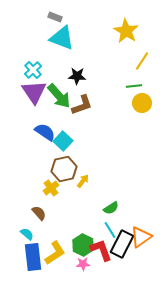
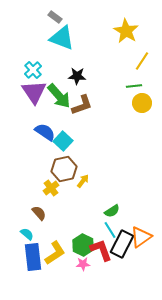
gray rectangle: rotated 16 degrees clockwise
green semicircle: moved 1 px right, 3 px down
